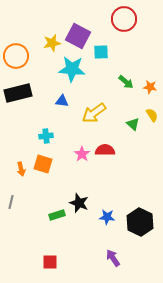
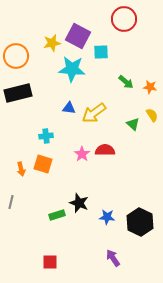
blue triangle: moved 7 px right, 7 px down
